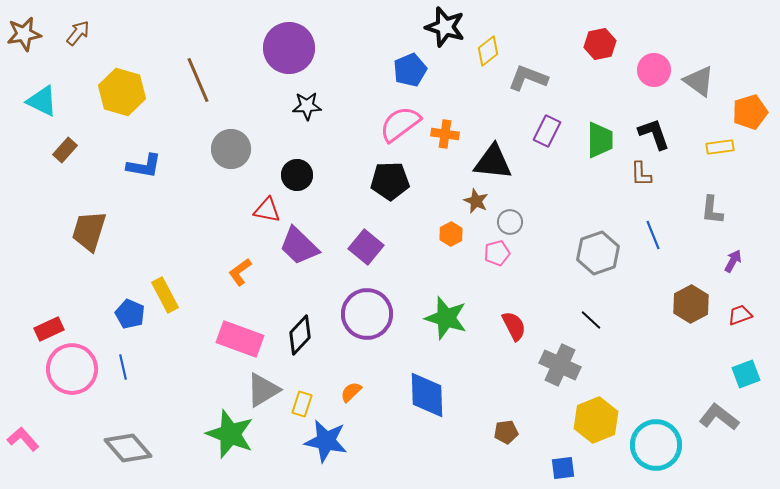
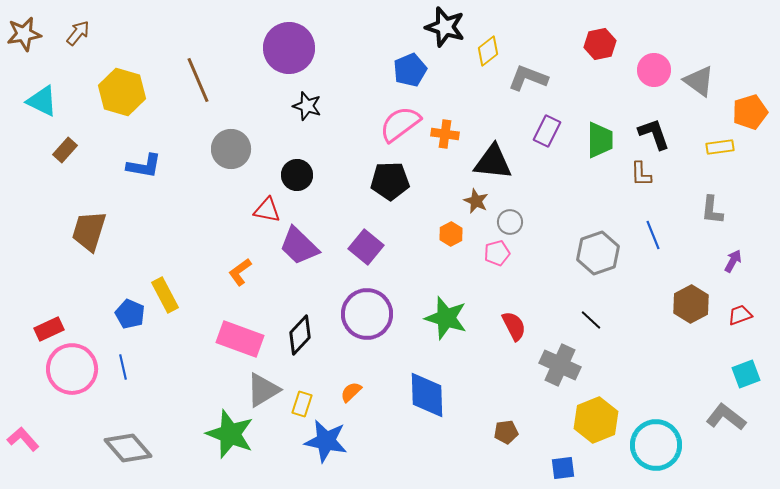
black star at (307, 106): rotated 20 degrees clockwise
gray L-shape at (719, 417): moved 7 px right
